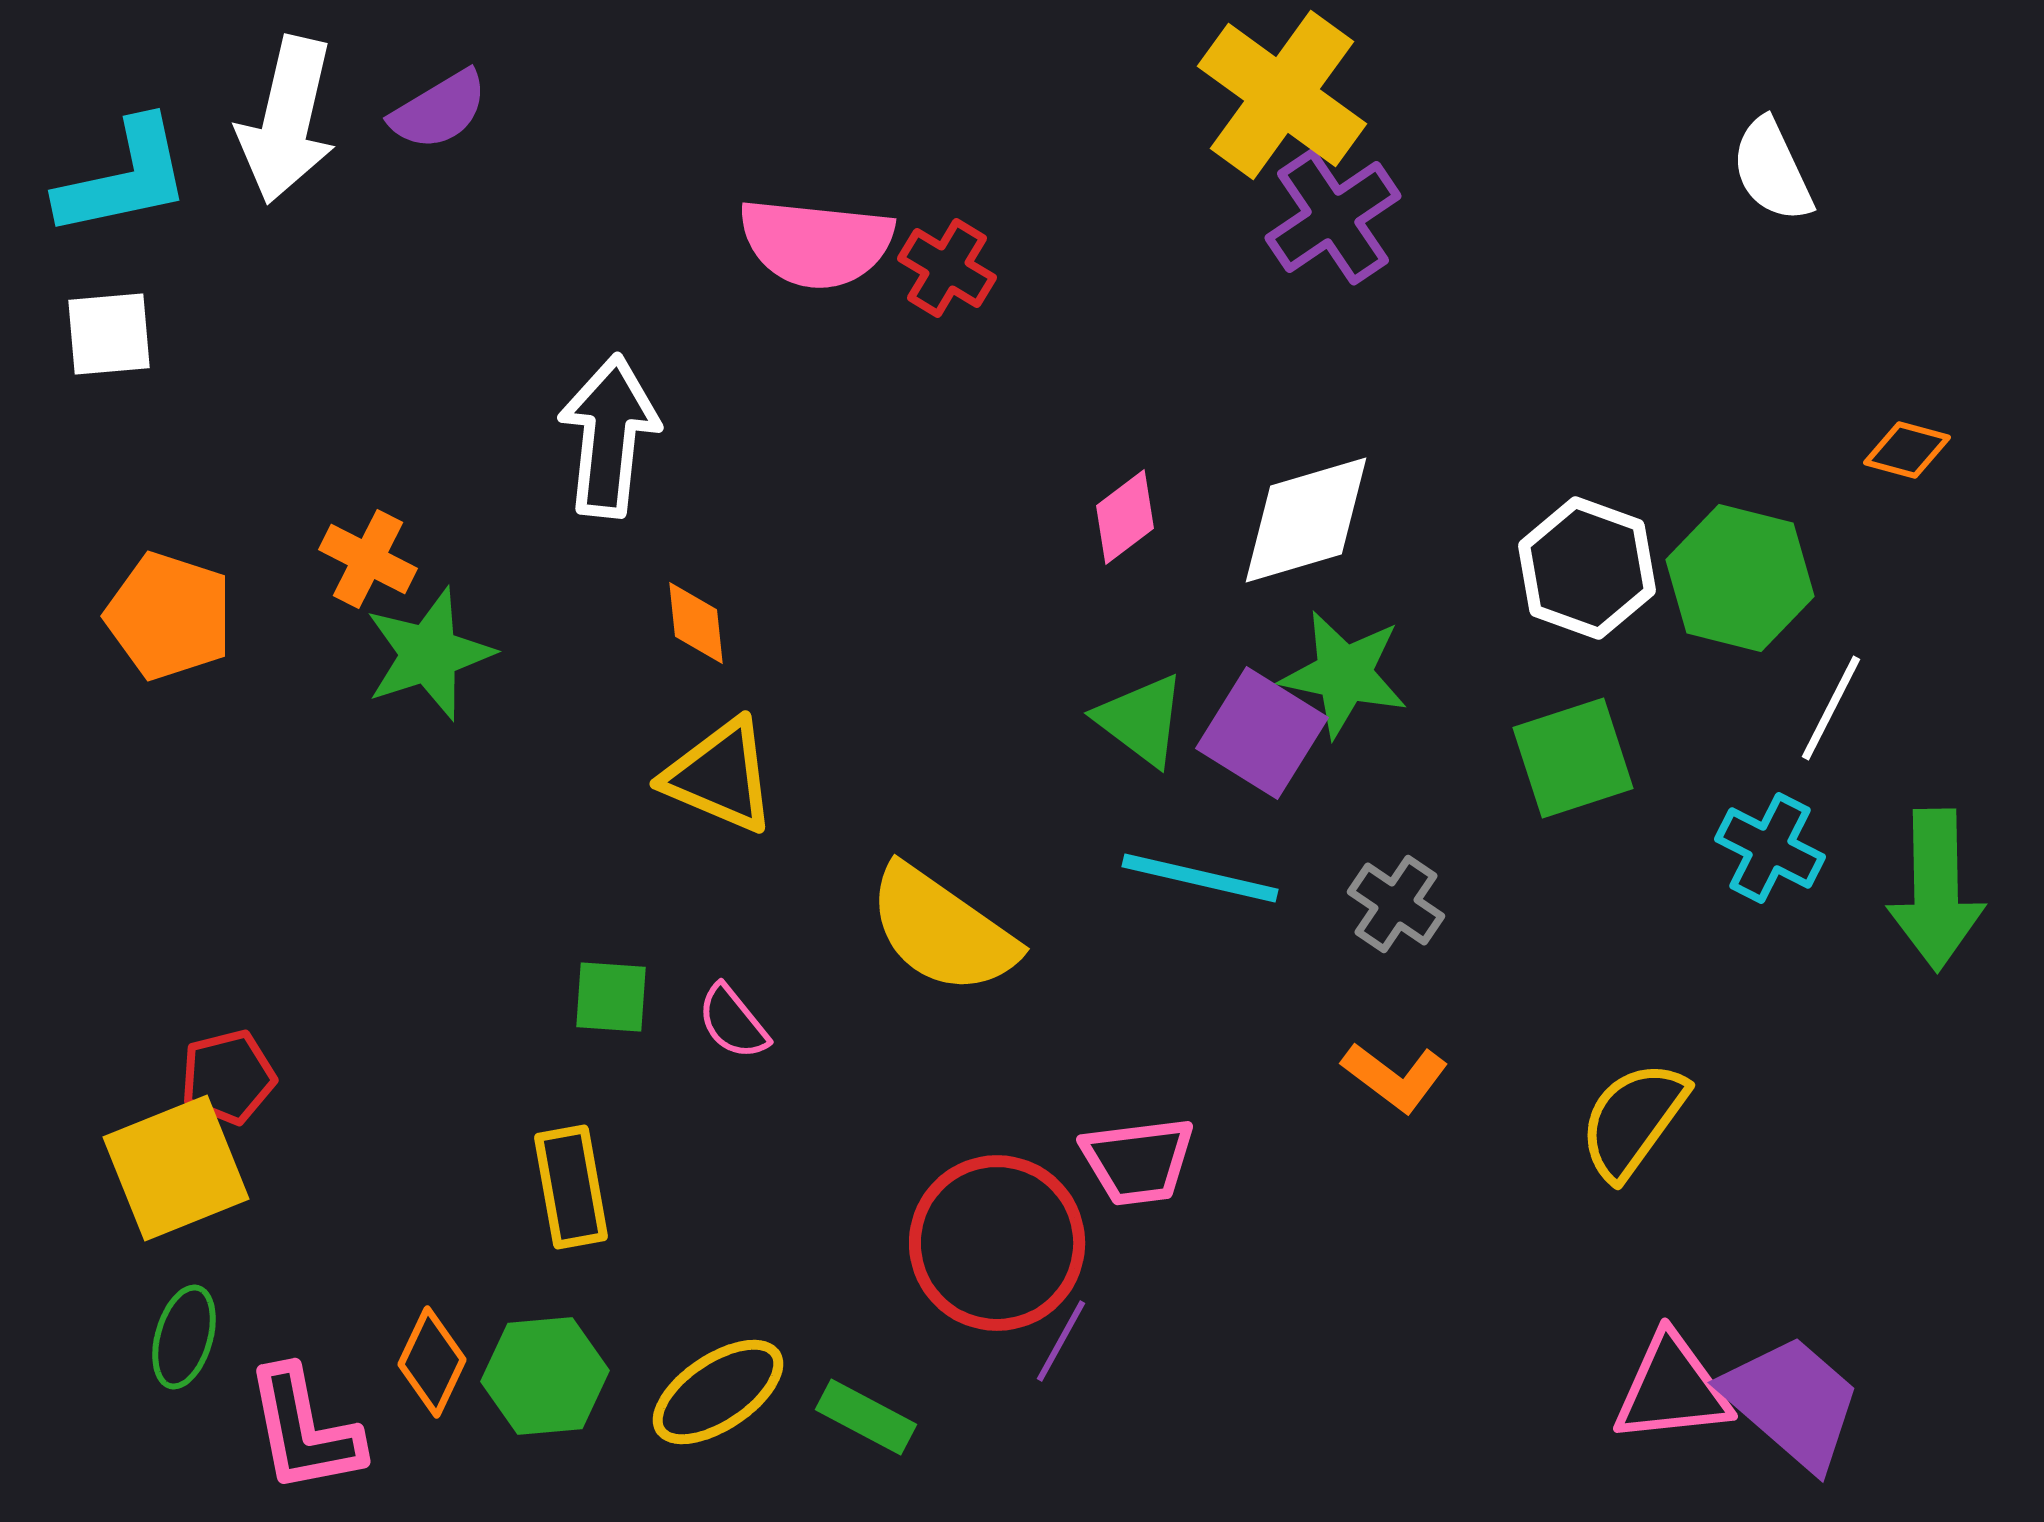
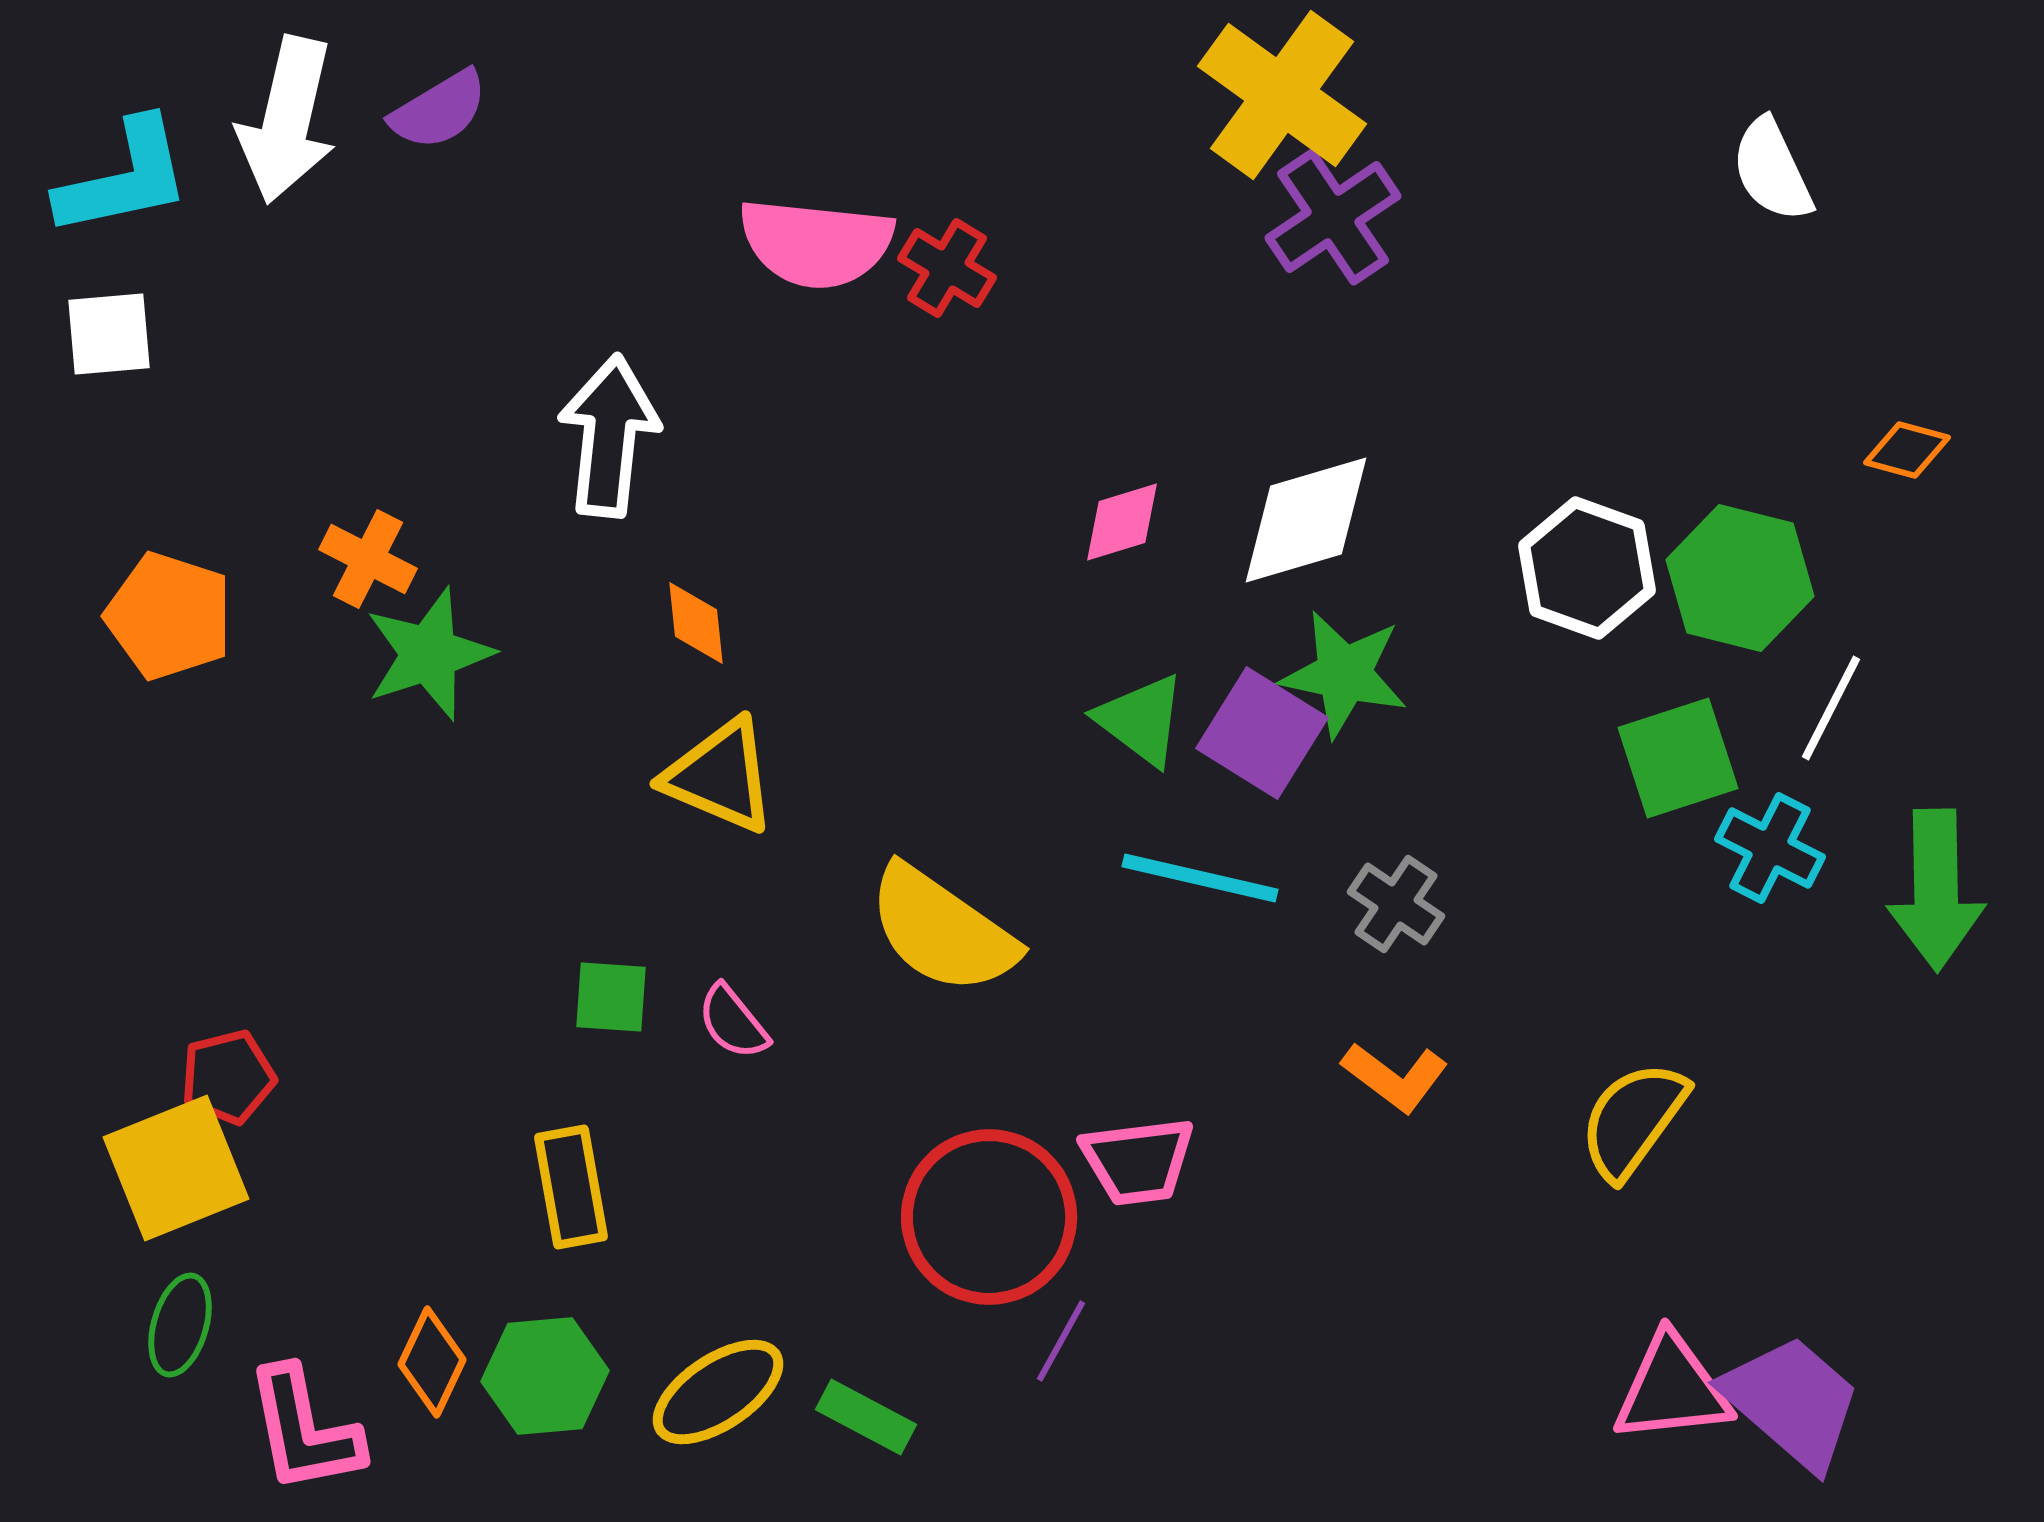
pink diamond at (1125, 517): moved 3 px left, 5 px down; rotated 20 degrees clockwise
green square at (1573, 758): moved 105 px right
red circle at (997, 1243): moved 8 px left, 26 px up
green ellipse at (184, 1337): moved 4 px left, 12 px up
